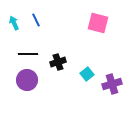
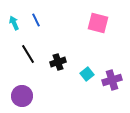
black line: rotated 60 degrees clockwise
purple circle: moved 5 px left, 16 px down
purple cross: moved 4 px up
